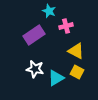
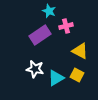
purple rectangle: moved 6 px right
yellow triangle: moved 4 px right
yellow square: moved 3 px down
